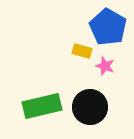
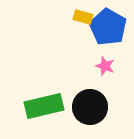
yellow rectangle: moved 1 px right, 34 px up
green rectangle: moved 2 px right
